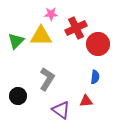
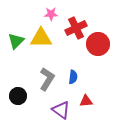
yellow triangle: moved 2 px down
blue semicircle: moved 22 px left
